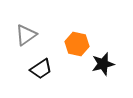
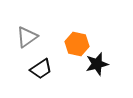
gray triangle: moved 1 px right, 2 px down
black star: moved 6 px left
